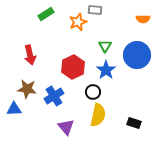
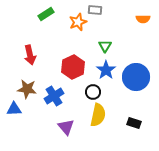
blue circle: moved 1 px left, 22 px down
